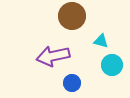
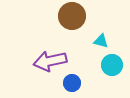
purple arrow: moved 3 px left, 5 px down
